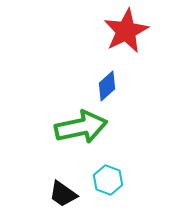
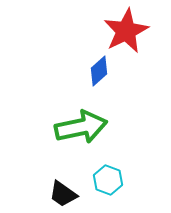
blue diamond: moved 8 px left, 15 px up
